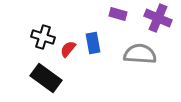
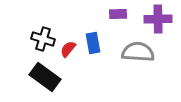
purple rectangle: rotated 18 degrees counterclockwise
purple cross: moved 1 px down; rotated 24 degrees counterclockwise
black cross: moved 2 px down
gray semicircle: moved 2 px left, 2 px up
black rectangle: moved 1 px left, 1 px up
